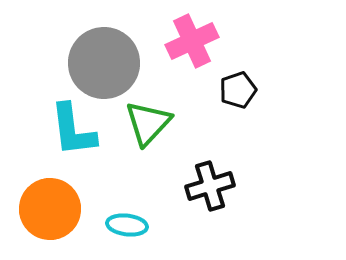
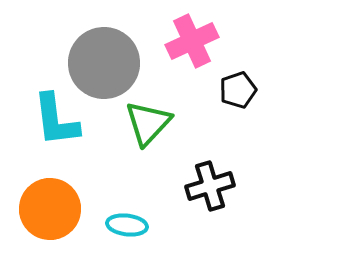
cyan L-shape: moved 17 px left, 10 px up
